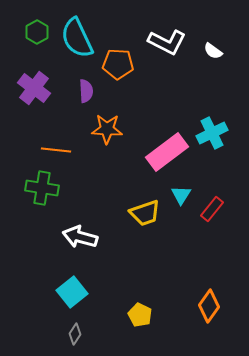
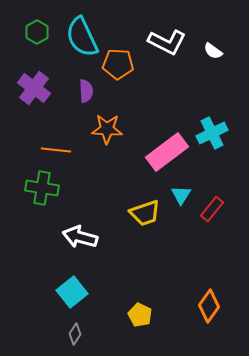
cyan semicircle: moved 5 px right, 1 px up
